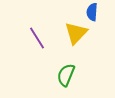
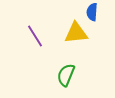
yellow triangle: rotated 40 degrees clockwise
purple line: moved 2 px left, 2 px up
